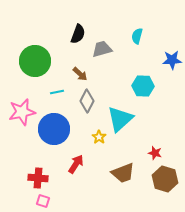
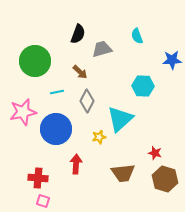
cyan semicircle: rotated 35 degrees counterclockwise
brown arrow: moved 2 px up
pink star: moved 1 px right
blue circle: moved 2 px right
yellow star: rotated 24 degrees clockwise
red arrow: rotated 30 degrees counterclockwise
brown trapezoid: rotated 15 degrees clockwise
